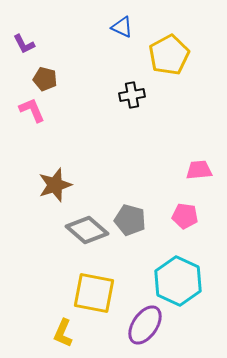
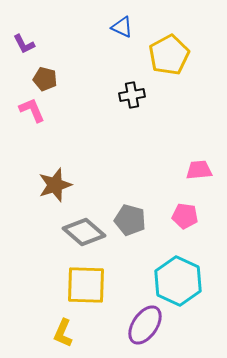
gray diamond: moved 3 px left, 2 px down
yellow square: moved 8 px left, 8 px up; rotated 9 degrees counterclockwise
